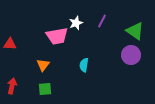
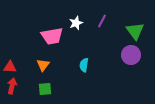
green triangle: rotated 18 degrees clockwise
pink trapezoid: moved 5 px left
red triangle: moved 23 px down
